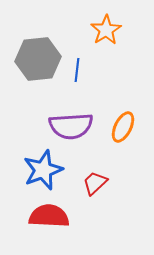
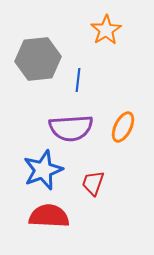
blue line: moved 1 px right, 10 px down
purple semicircle: moved 2 px down
red trapezoid: moved 2 px left; rotated 28 degrees counterclockwise
